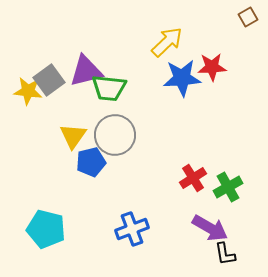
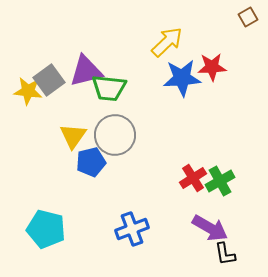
green cross: moved 8 px left, 6 px up
